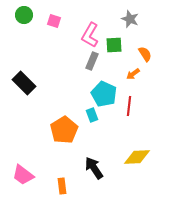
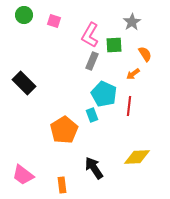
gray star: moved 2 px right, 3 px down; rotated 18 degrees clockwise
orange rectangle: moved 1 px up
